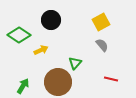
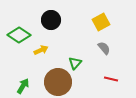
gray semicircle: moved 2 px right, 3 px down
